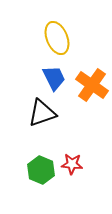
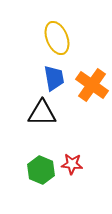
blue trapezoid: rotated 16 degrees clockwise
black triangle: rotated 20 degrees clockwise
